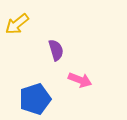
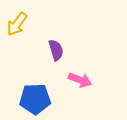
yellow arrow: rotated 15 degrees counterclockwise
blue pentagon: rotated 16 degrees clockwise
